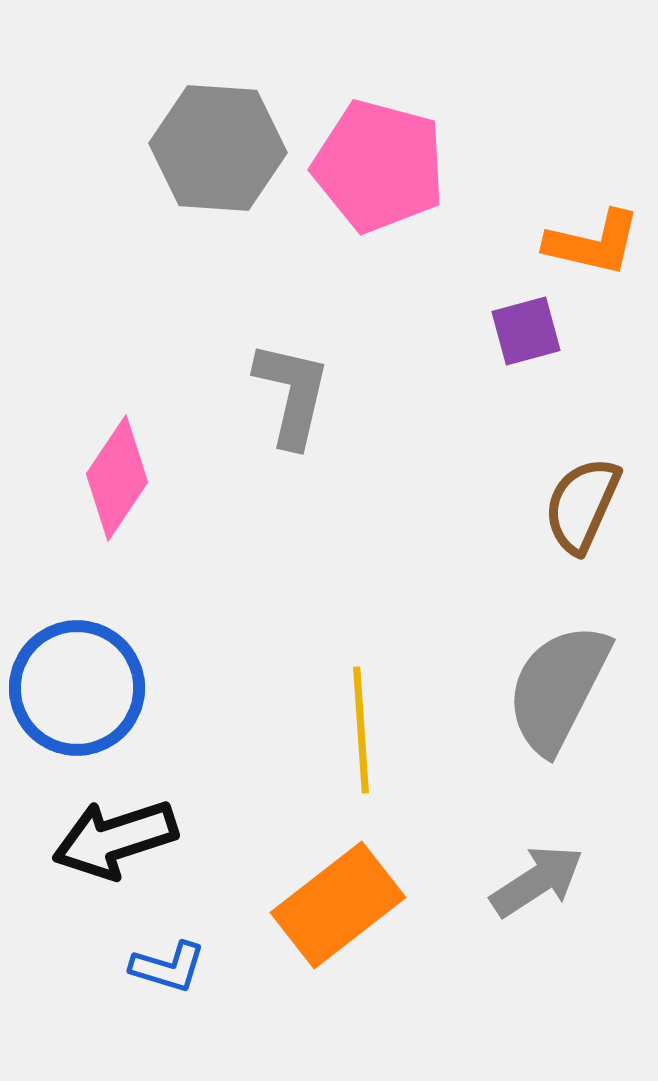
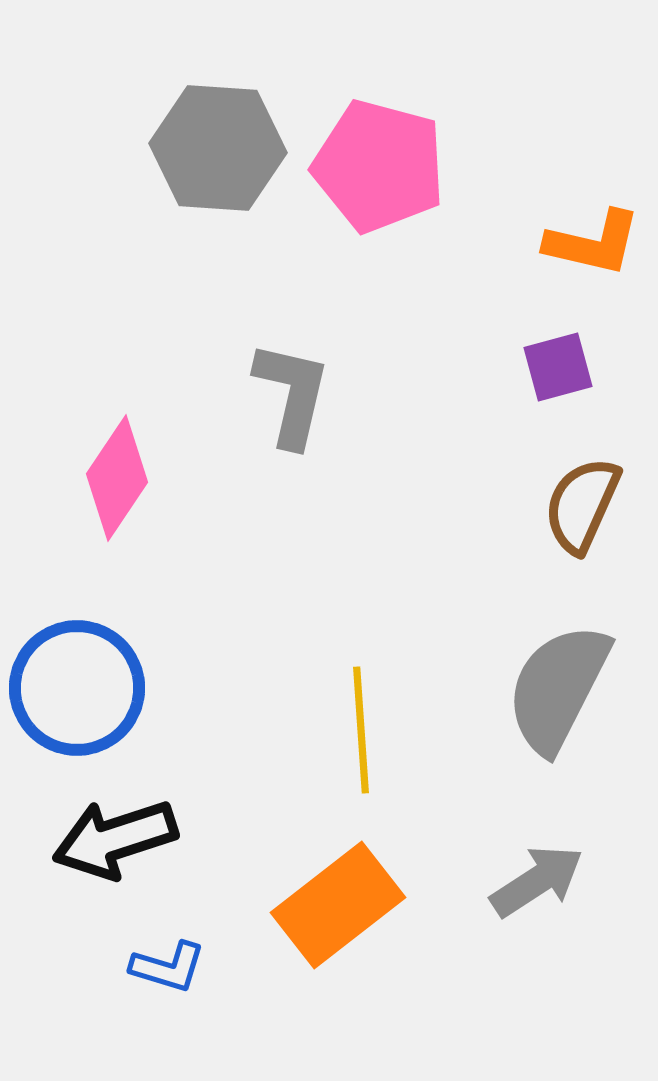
purple square: moved 32 px right, 36 px down
